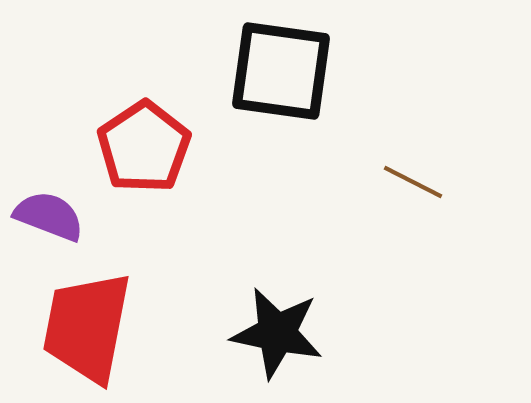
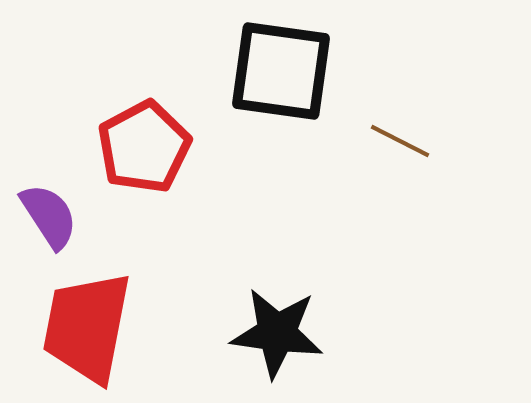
red pentagon: rotated 6 degrees clockwise
brown line: moved 13 px left, 41 px up
purple semicircle: rotated 36 degrees clockwise
black star: rotated 4 degrees counterclockwise
